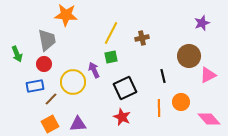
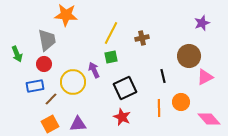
pink triangle: moved 3 px left, 2 px down
